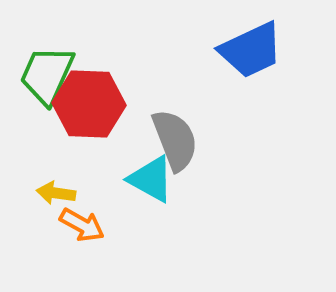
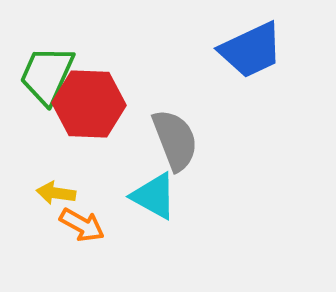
cyan triangle: moved 3 px right, 17 px down
